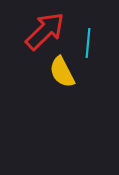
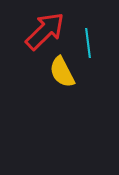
cyan line: rotated 12 degrees counterclockwise
